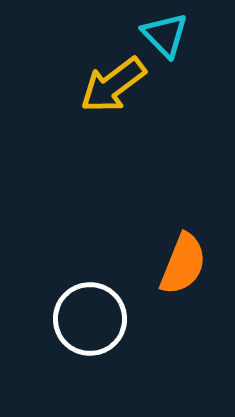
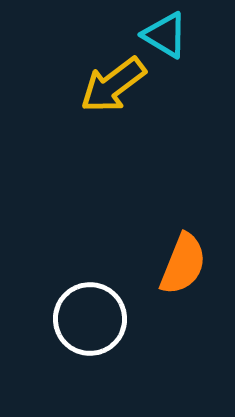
cyan triangle: rotated 15 degrees counterclockwise
